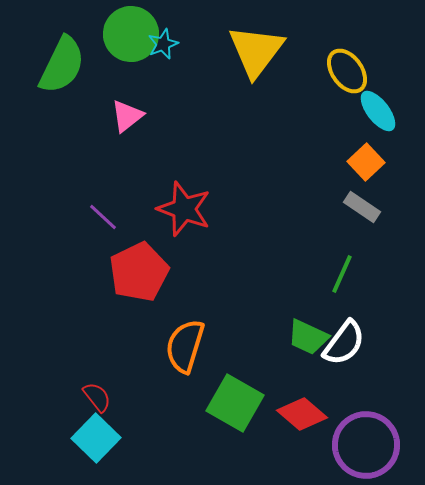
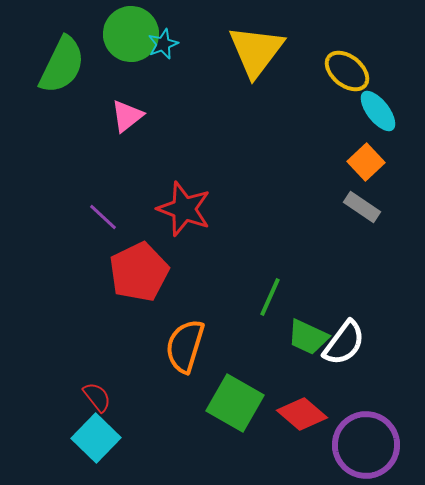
yellow ellipse: rotated 15 degrees counterclockwise
green line: moved 72 px left, 23 px down
